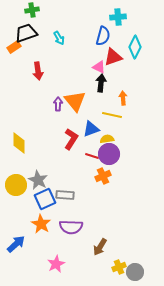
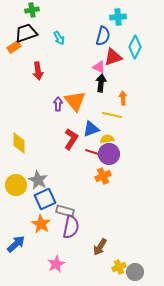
red line: moved 4 px up
gray rectangle: moved 16 px down; rotated 12 degrees clockwise
purple semicircle: rotated 80 degrees counterclockwise
